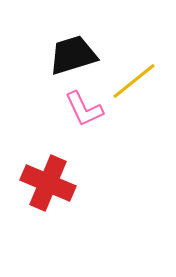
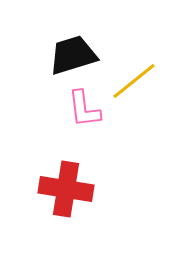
pink L-shape: rotated 18 degrees clockwise
red cross: moved 18 px right, 6 px down; rotated 14 degrees counterclockwise
